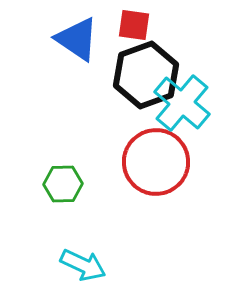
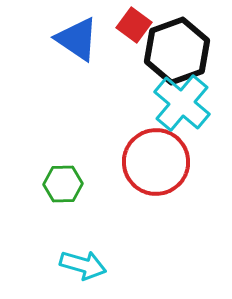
red square: rotated 28 degrees clockwise
black hexagon: moved 31 px right, 24 px up
cyan arrow: rotated 9 degrees counterclockwise
